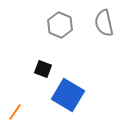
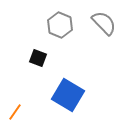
gray semicircle: rotated 148 degrees clockwise
black square: moved 5 px left, 11 px up
